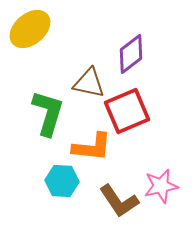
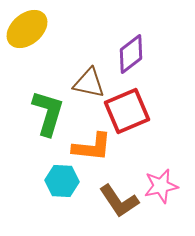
yellow ellipse: moved 3 px left
